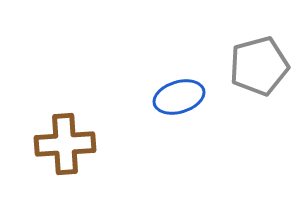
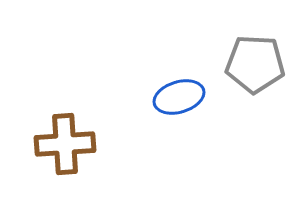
gray pentagon: moved 4 px left, 2 px up; rotated 18 degrees clockwise
